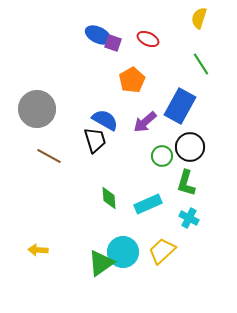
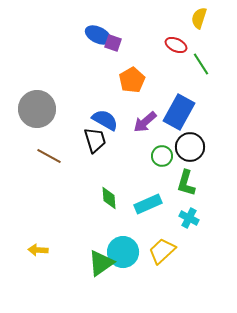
red ellipse: moved 28 px right, 6 px down
blue rectangle: moved 1 px left, 6 px down
